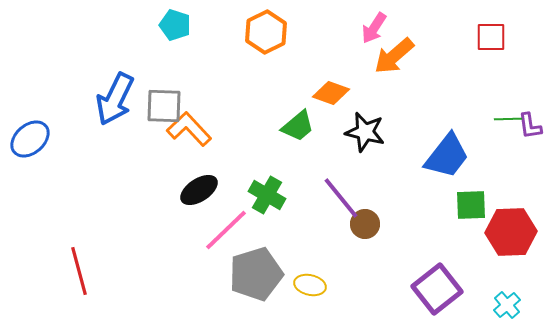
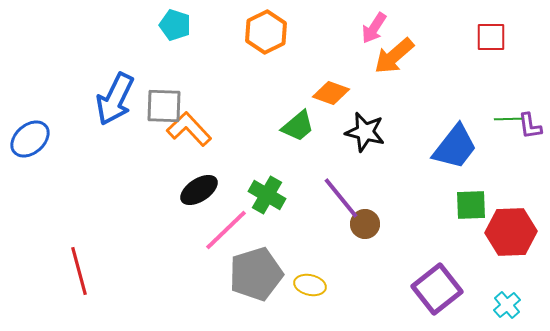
blue trapezoid: moved 8 px right, 9 px up
